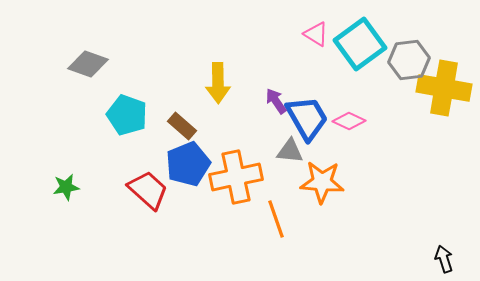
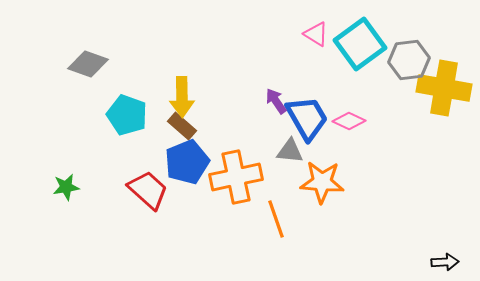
yellow arrow: moved 36 px left, 14 px down
blue pentagon: moved 1 px left, 2 px up
black arrow: moved 1 px right, 3 px down; rotated 104 degrees clockwise
